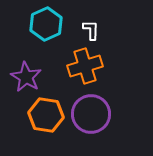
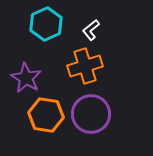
white L-shape: rotated 130 degrees counterclockwise
purple star: moved 1 px down
